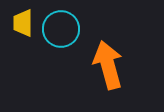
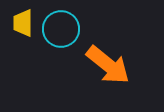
orange arrow: rotated 144 degrees clockwise
